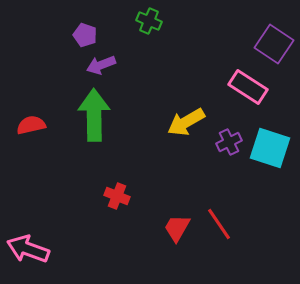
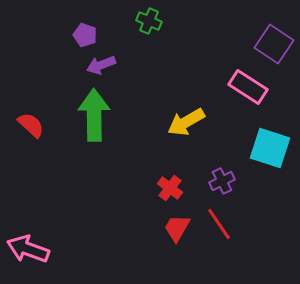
red semicircle: rotated 56 degrees clockwise
purple cross: moved 7 px left, 39 px down
red cross: moved 53 px right, 8 px up; rotated 15 degrees clockwise
